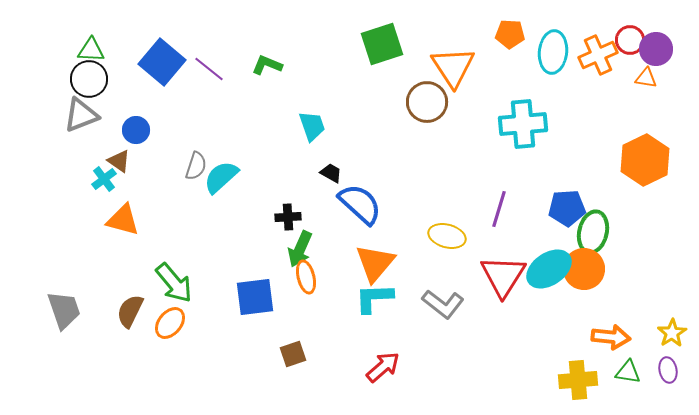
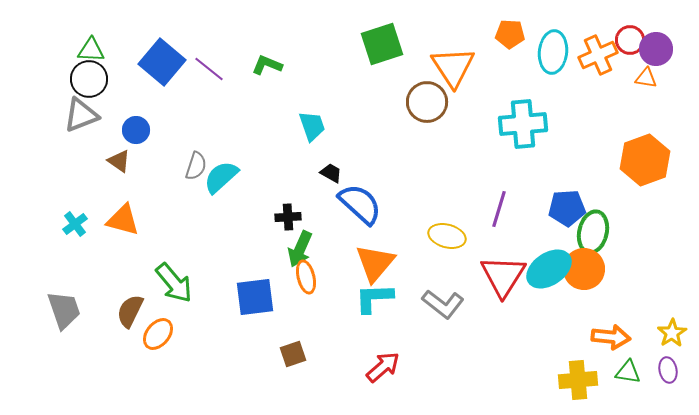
orange hexagon at (645, 160): rotated 6 degrees clockwise
cyan cross at (104, 179): moved 29 px left, 45 px down
orange ellipse at (170, 323): moved 12 px left, 11 px down
